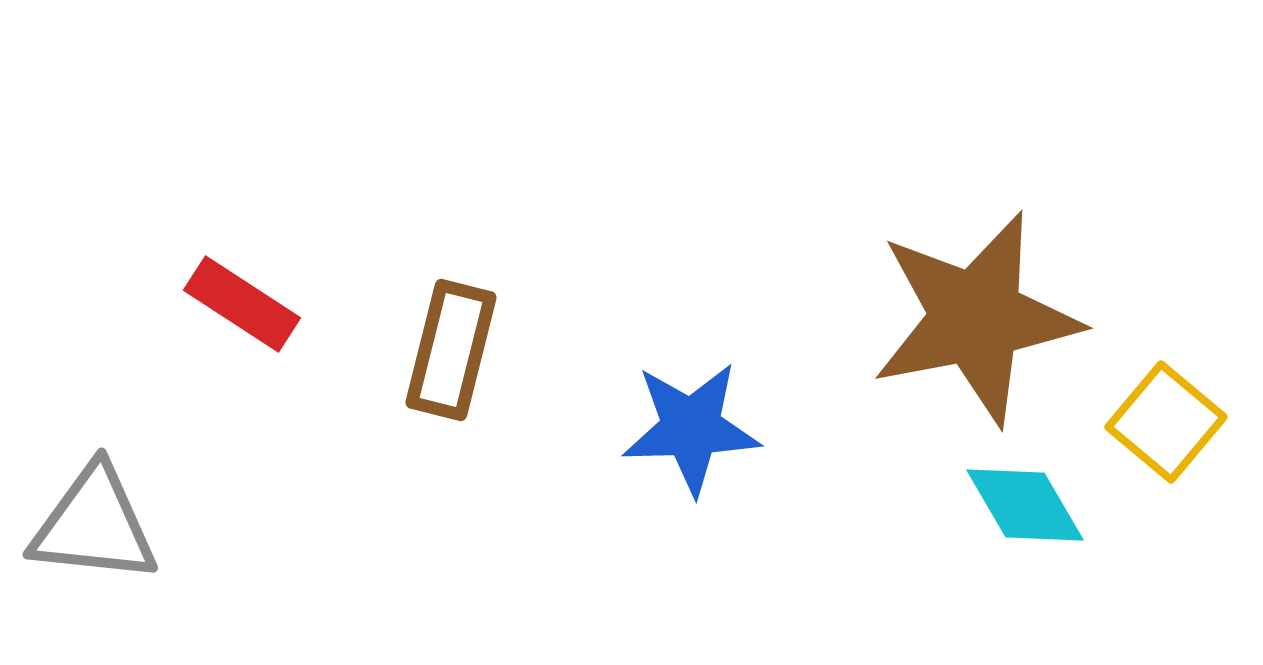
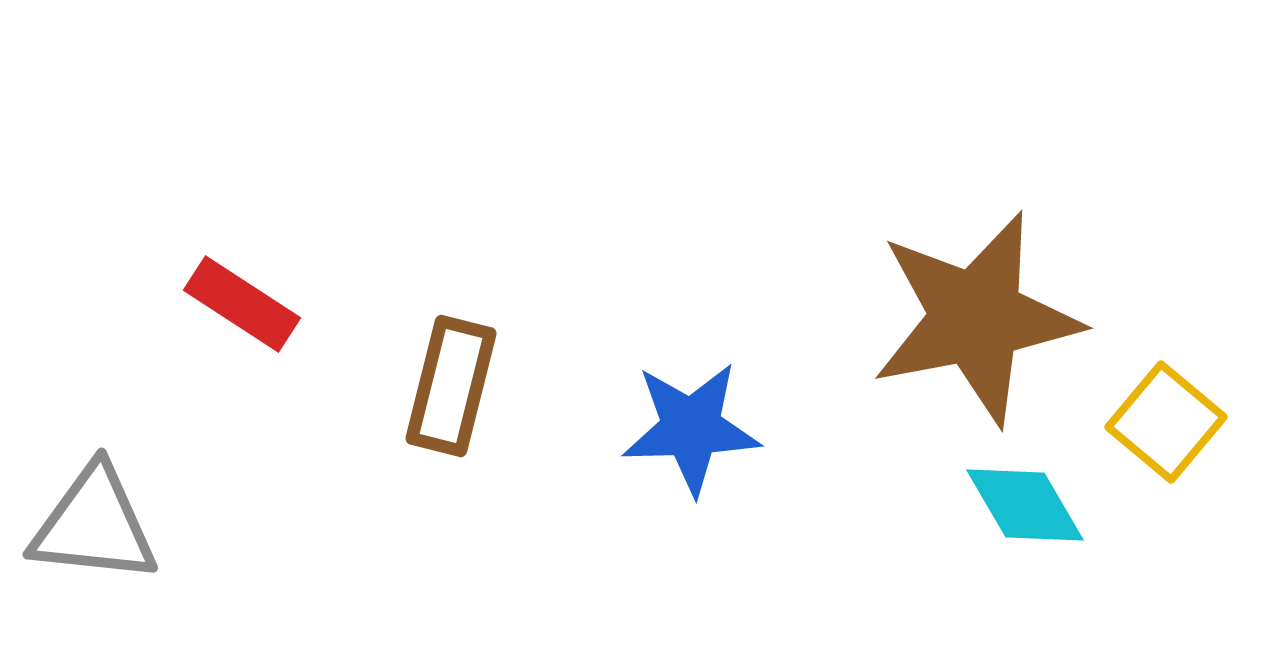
brown rectangle: moved 36 px down
